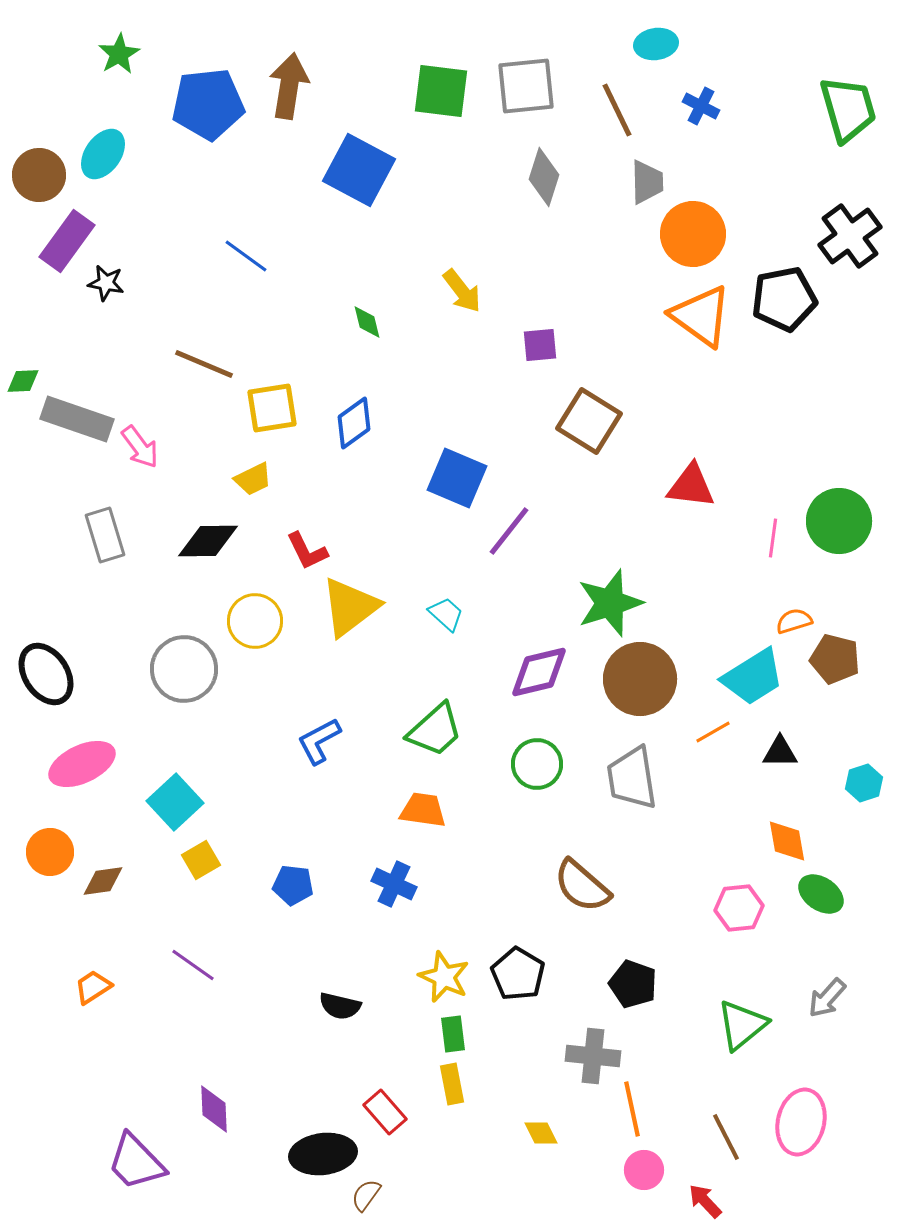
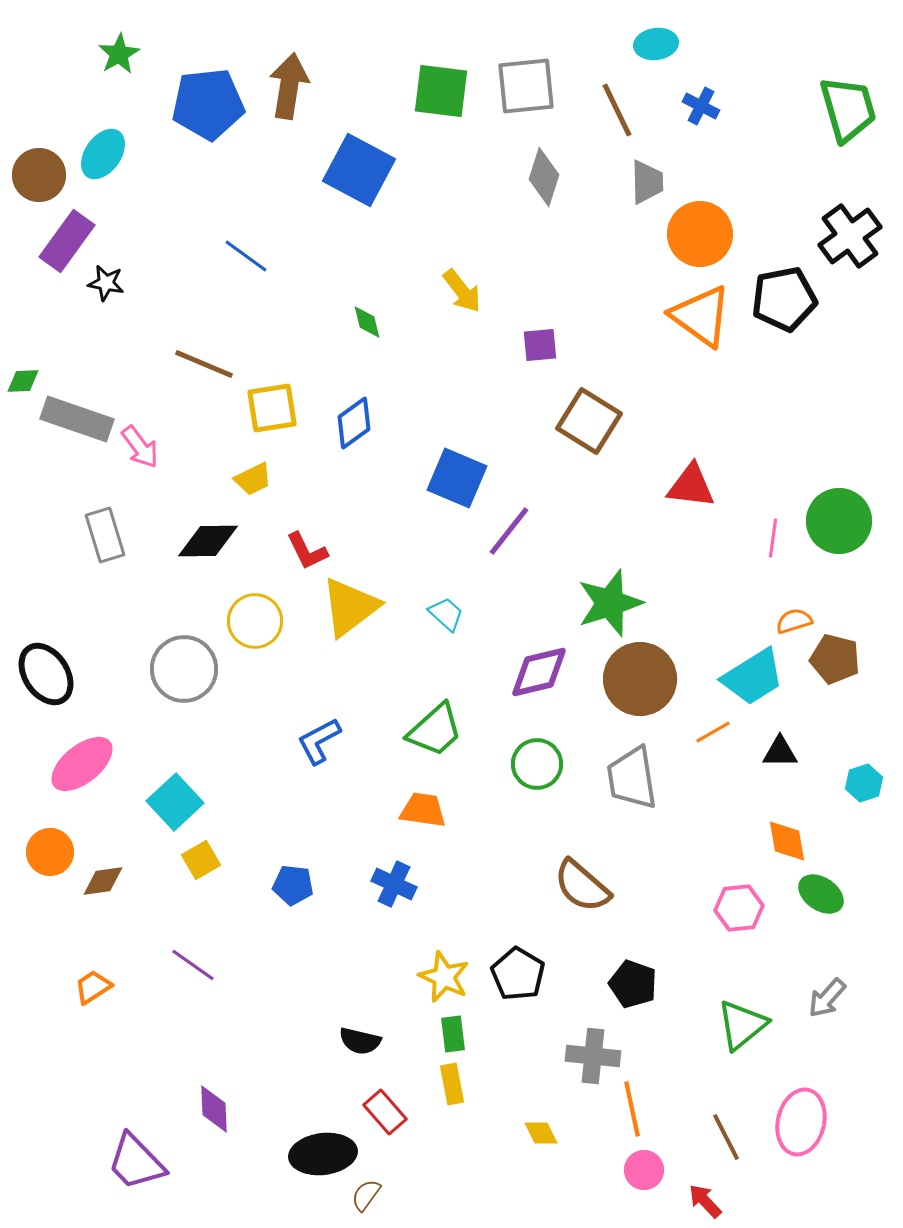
orange circle at (693, 234): moved 7 px right
pink ellipse at (82, 764): rotated 14 degrees counterclockwise
black semicircle at (340, 1006): moved 20 px right, 35 px down
